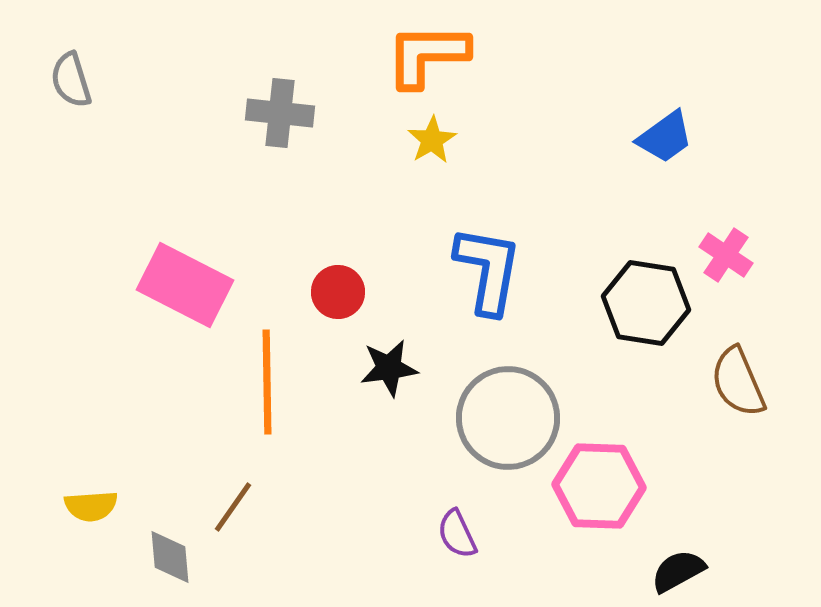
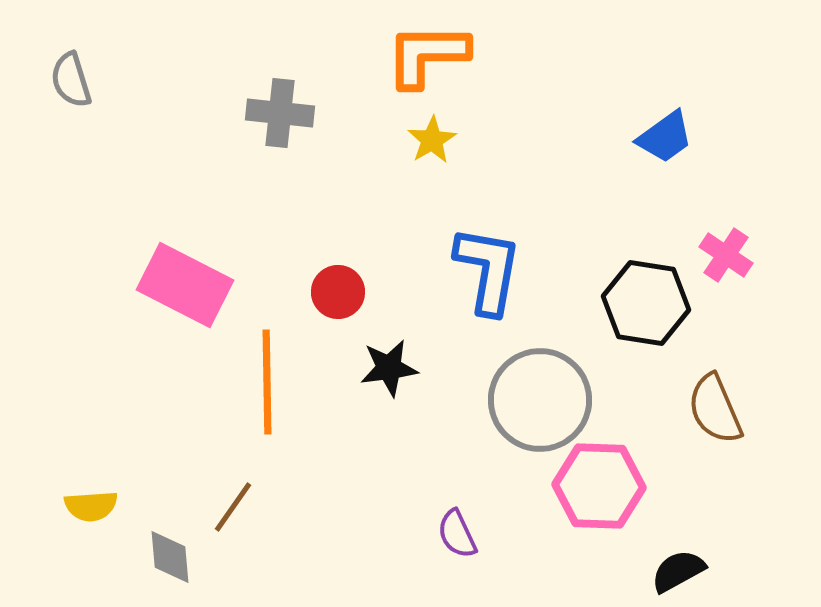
brown semicircle: moved 23 px left, 27 px down
gray circle: moved 32 px right, 18 px up
